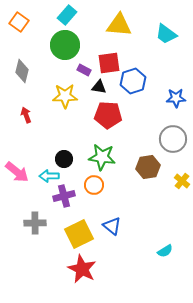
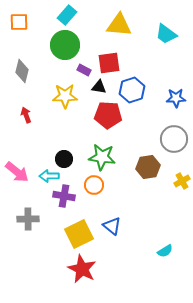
orange square: rotated 36 degrees counterclockwise
blue hexagon: moved 1 px left, 9 px down
gray circle: moved 1 px right
yellow cross: rotated 21 degrees clockwise
purple cross: rotated 25 degrees clockwise
gray cross: moved 7 px left, 4 px up
